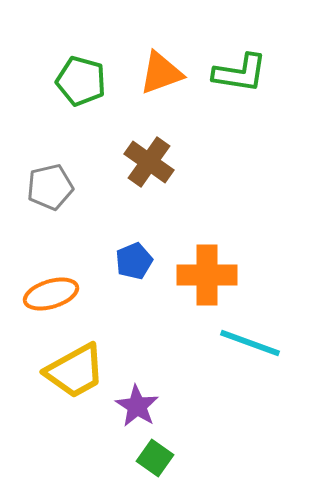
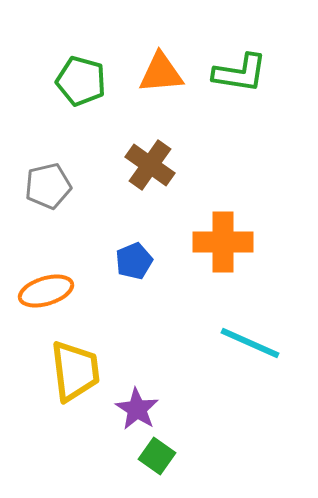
orange triangle: rotated 15 degrees clockwise
brown cross: moved 1 px right, 3 px down
gray pentagon: moved 2 px left, 1 px up
orange cross: moved 16 px right, 33 px up
orange ellipse: moved 5 px left, 3 px up
cyan line: rotated 4 degrees clockwise
yellow trapezoid: rotated 68 degrees counterclockwise
purple star: moved 3 px down
green square: moved 2 px right, 2 px up
